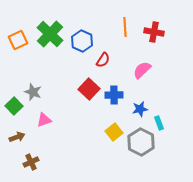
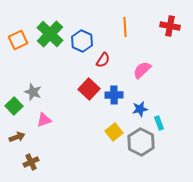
red cross: moved 16 px right, 6 px up
